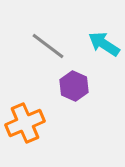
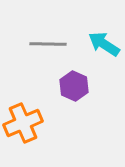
gray line: moved 2 px up; rotated 36 degrees counterclockwise
orange cross: moved 2 px left
